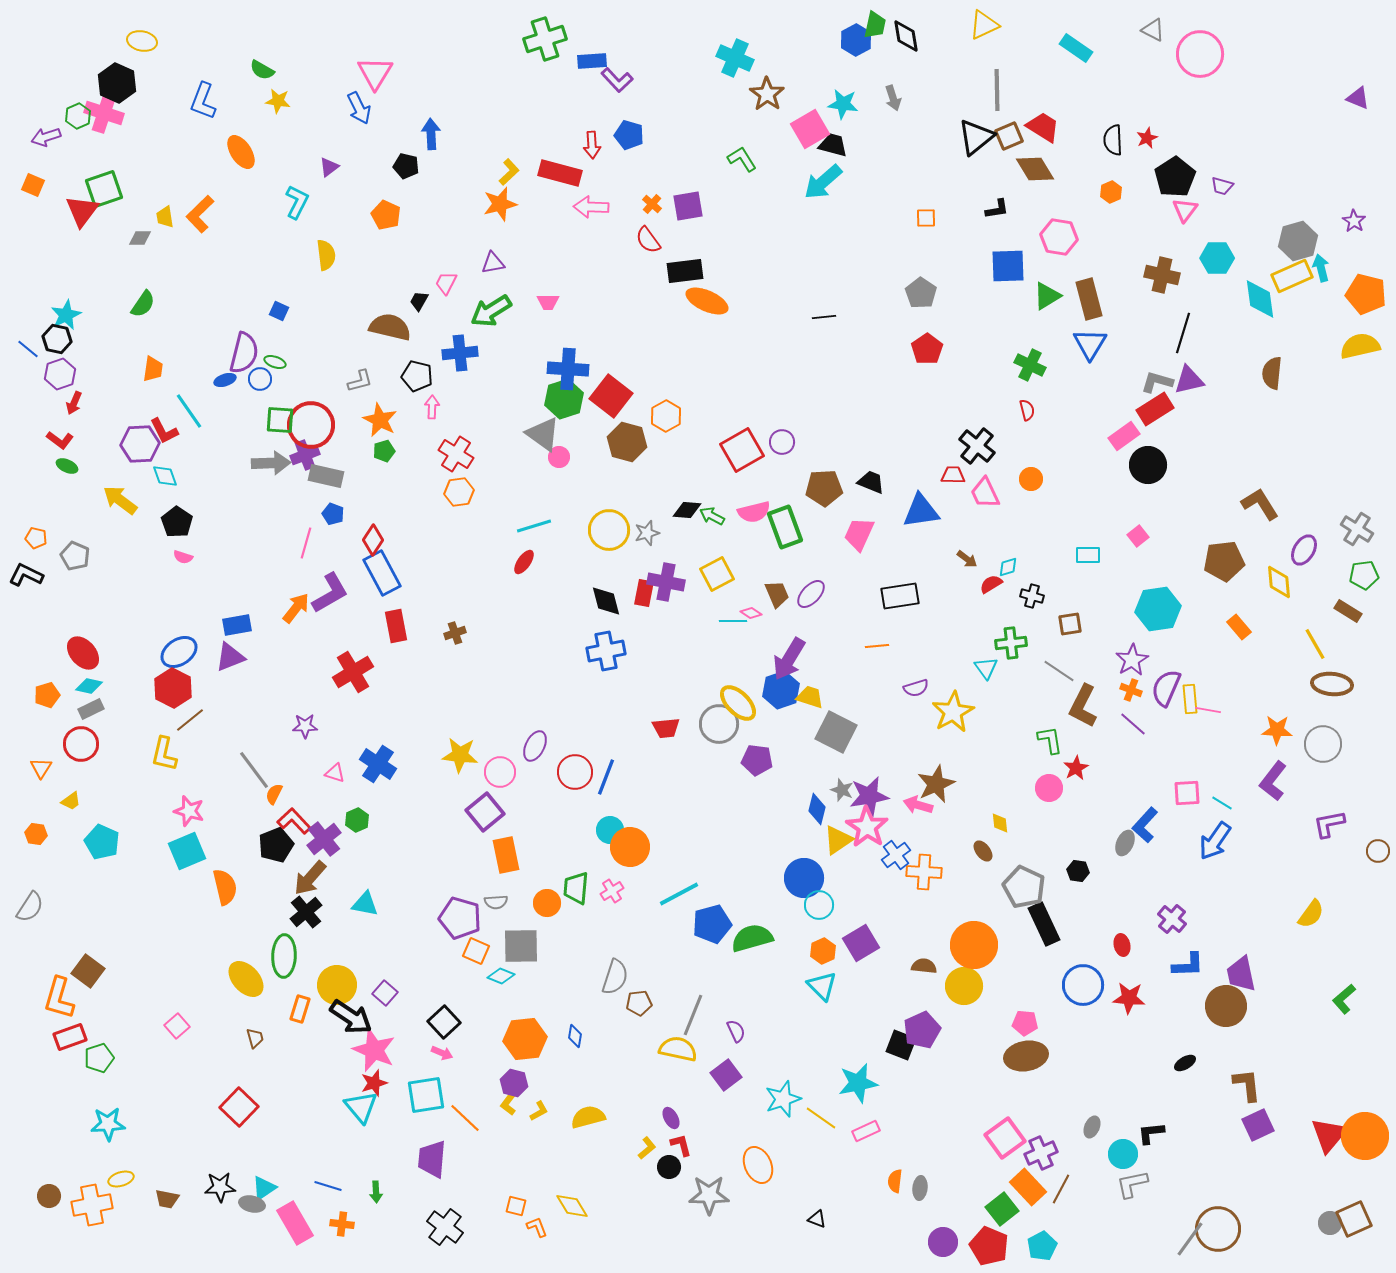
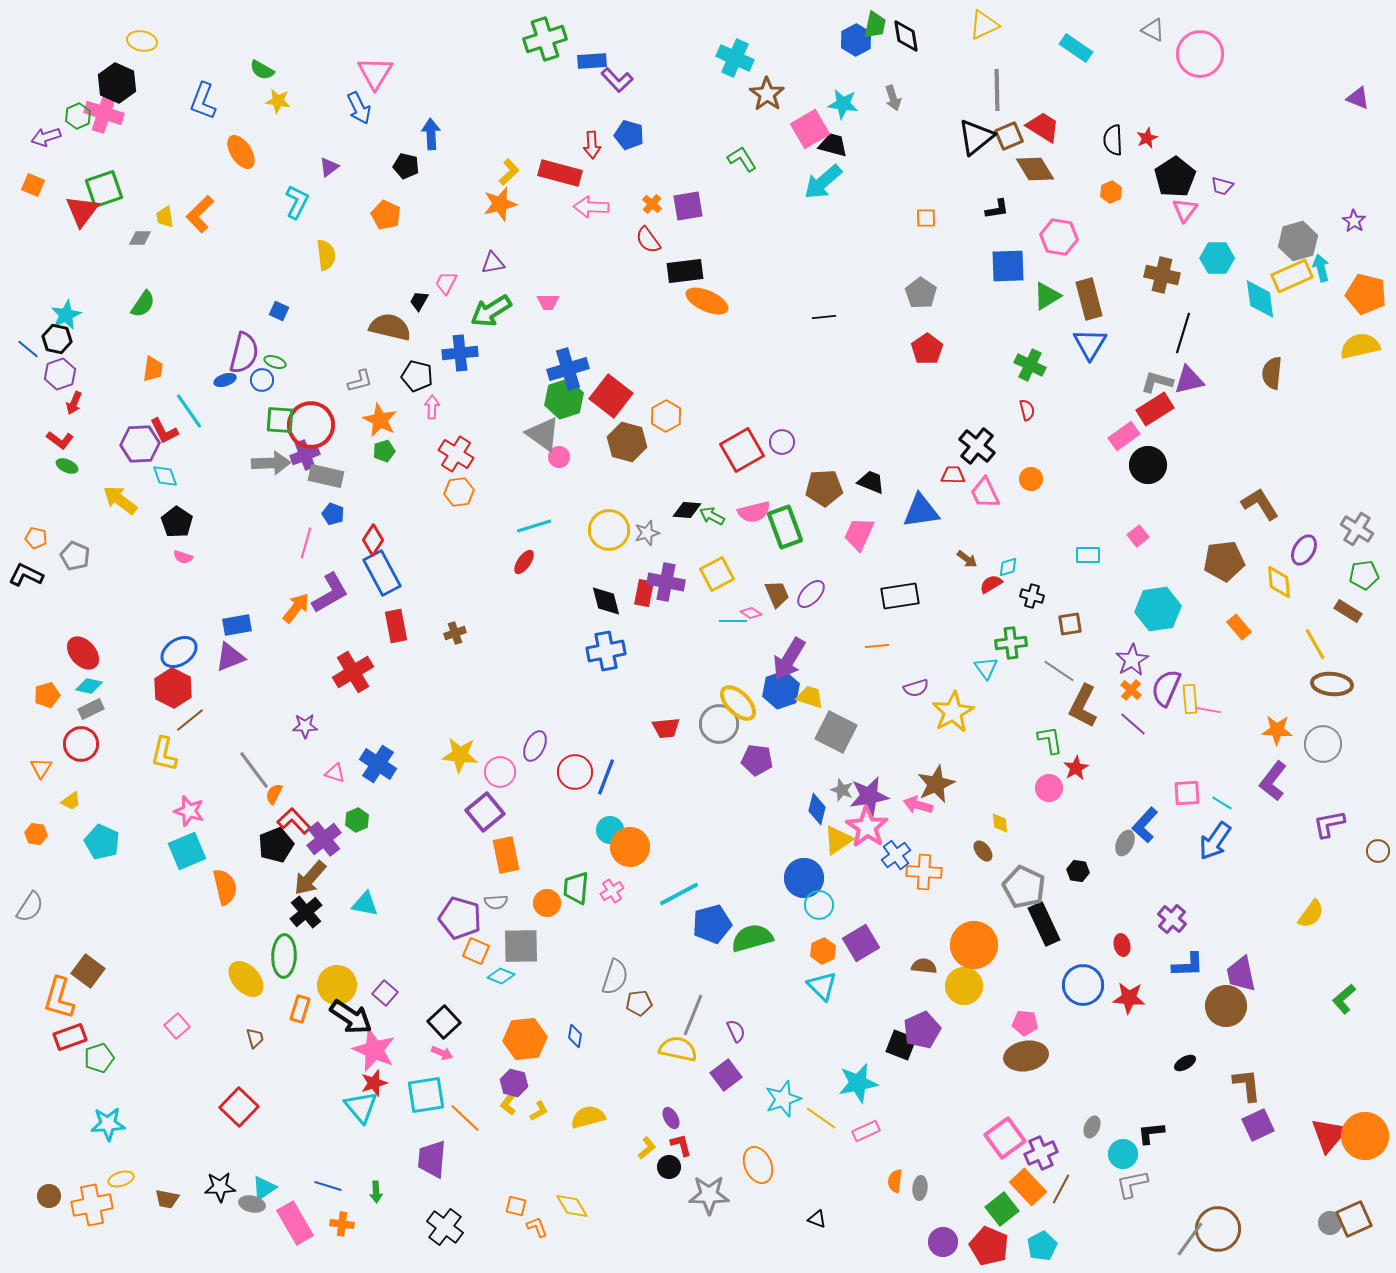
blue cross at (568, 369): rotated 21 degrees counterclockwise
blue circle at (260, 379): moved 2 px right, 1 px down
orange cross at (1131, 690): rotated 20 degrees clockwise
